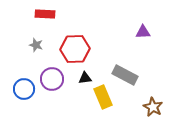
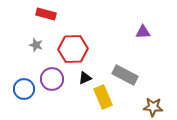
red rectangle: moved 1 px right; rotated 12 degrees clockwise
red hexagon: moved 2 px left
black triangle: rotated 16 degrees counterclockwise
brown star: rotated 24 degrees counterclockwise
